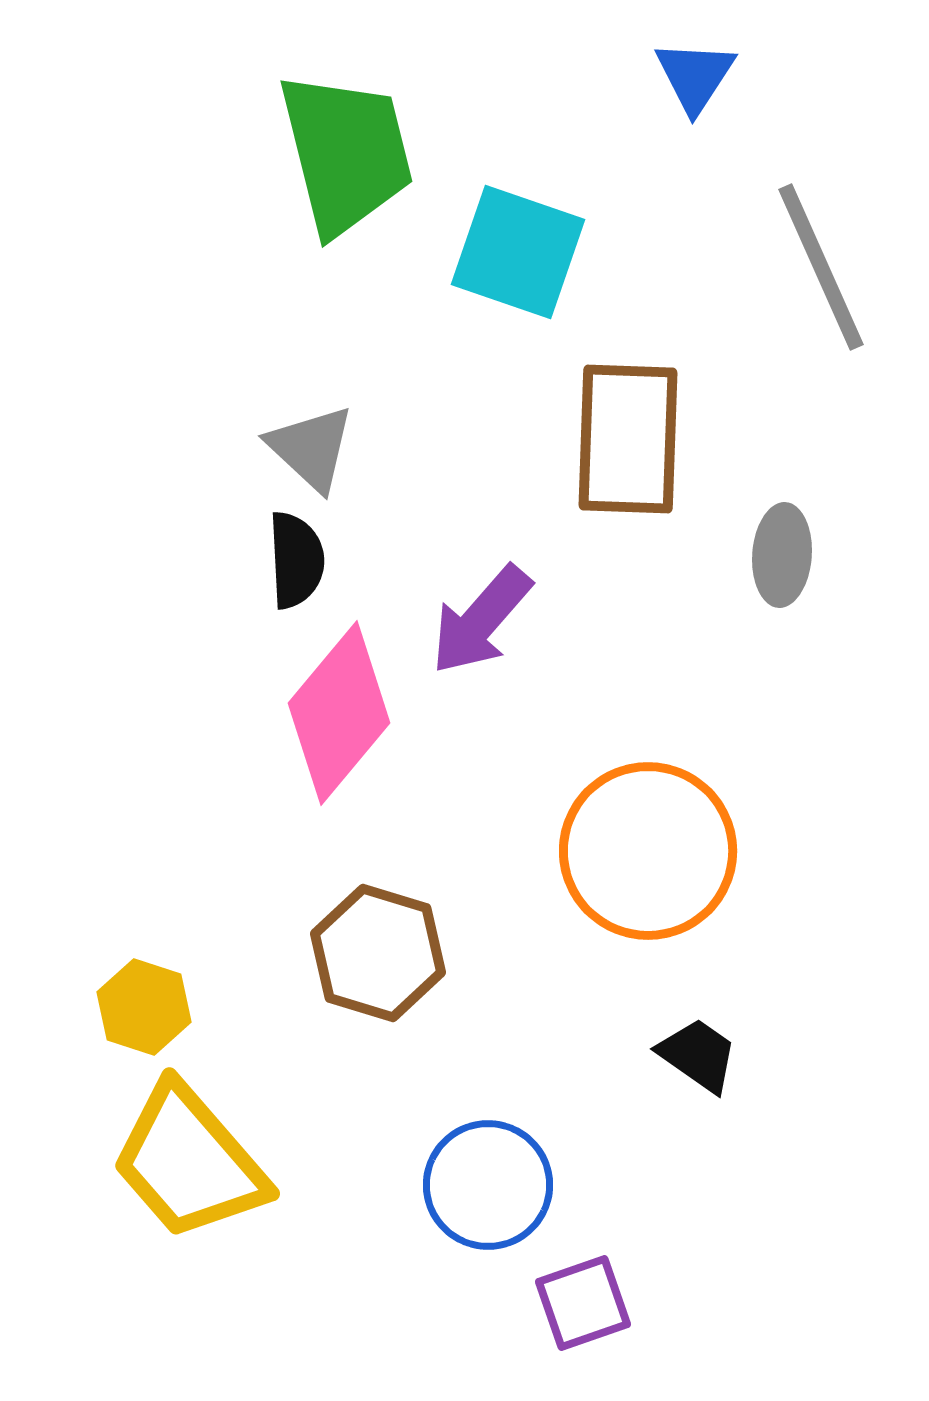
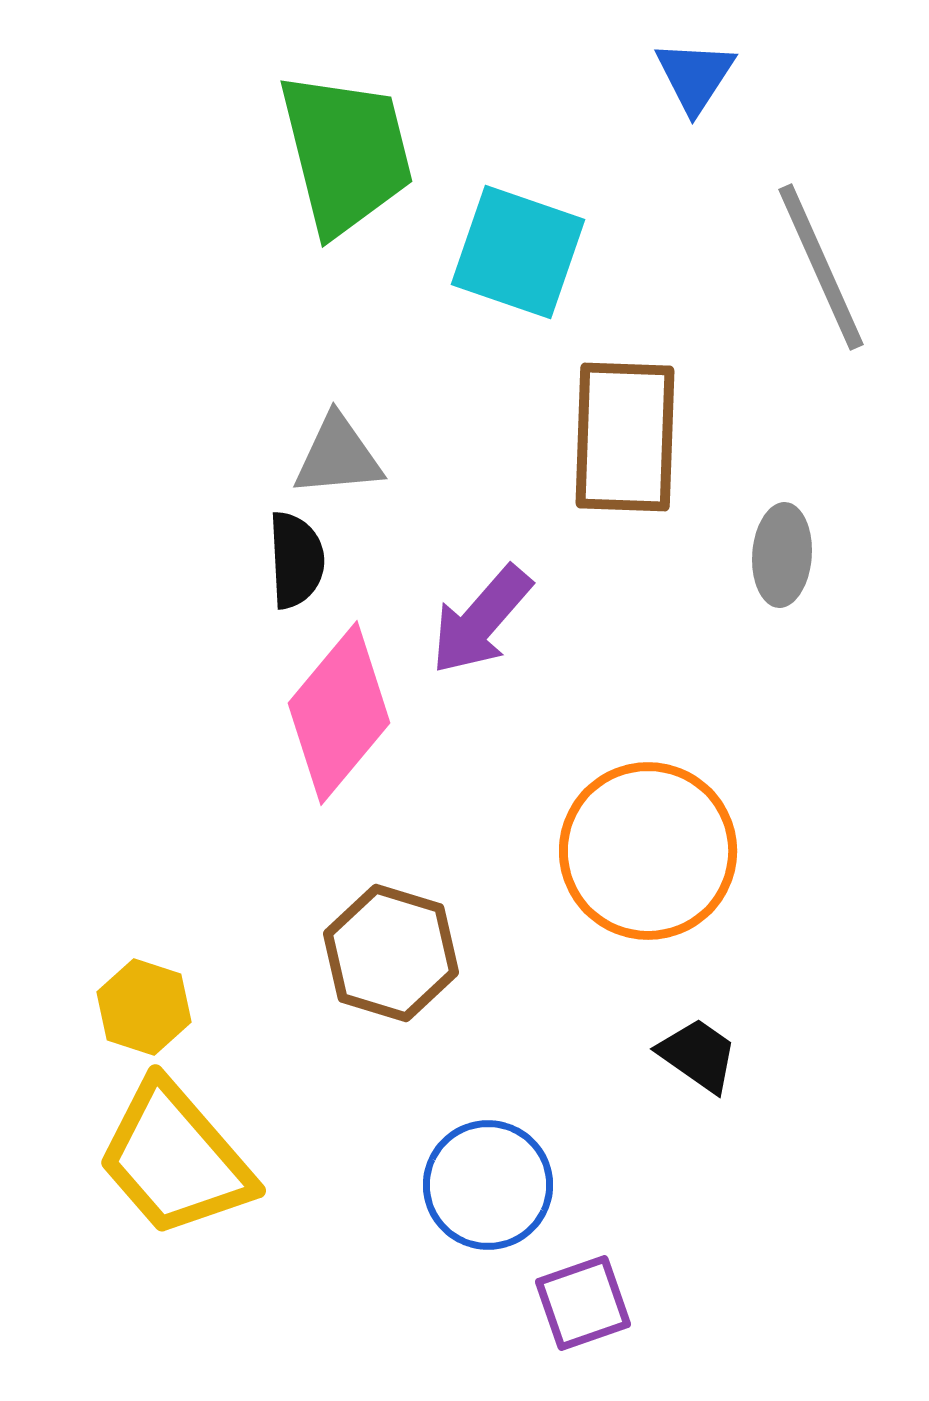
brown rectangle: moved 3 px left, 2 px up
gray triangle: moved 27 px right, 8 px down; rotated 48 degrees counterclockwise
brown hexagon: moved 13 px right
yellow trapezoid: moved 14 px left, 3 px up
